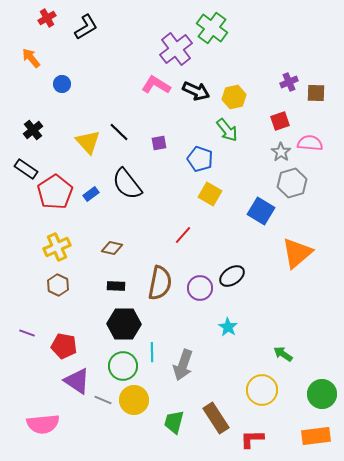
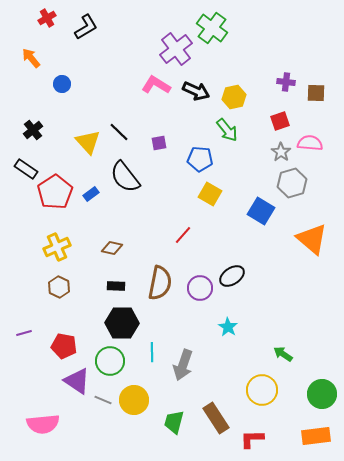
purple cross at (289, 82): moved 3 px left; rotated 30 degrees clockwise
blue pentagon at (200, 159): rotated 15 degrees counterclockwise
black semicircle at (127, 184): moved 2 px left, 7 px up
orange triangle at (297, 253): moved 15 px right, 14 px up; rotated 40 degrees counterclockwise
brown hexagon at (58, 285): moved 1 px right, 2 px down
black hexagon at (124, 324): moved 2 px left, 1 px up
purple line at (27, 333): moved 3 px left; rotated 35 degrees counterclockwise
green circle at (123, 366): moved 13 px left, 5 px up
